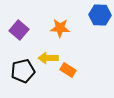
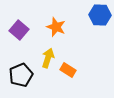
orange star: moved 4 px left, 1 px up; rotated 18 degrees clockwise
yellow arrow: rotated 108 degrees clockwise
black pentagon: moved 2 px left, 4 px down; rotated 10 degrees counterclockwise
